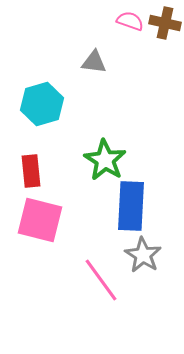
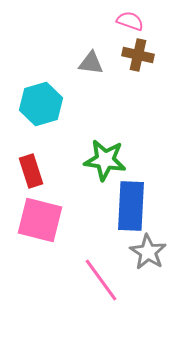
brown cross: moved 27 px left, 32 px down
gray triangle: moved 3 px left, 1 px down
cyan hexagon: moved 1 px left
green star: rotated 24 degrees counterclockwise
red rectangle: rotated 12 degrees counterclockwise
gray star: moved 5 px right, 3 px up
